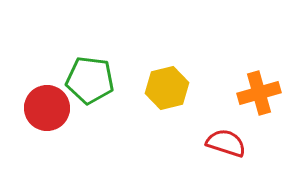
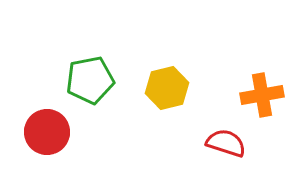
green pentagon: rotated 18 degrees counterclockwise
orange cross: moved 3 px right, 2 px down; rotated 6 degrees clockwise
red circle: moved 24 px down
